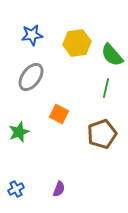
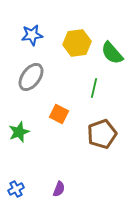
green semicircle: moved 2 px up
green line: moved 12 px left
